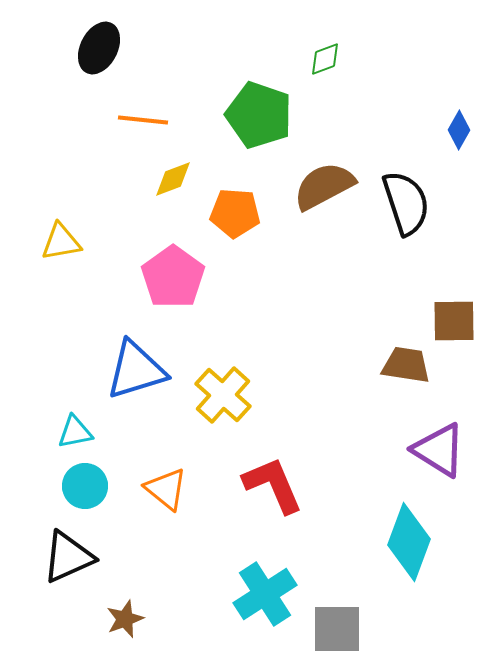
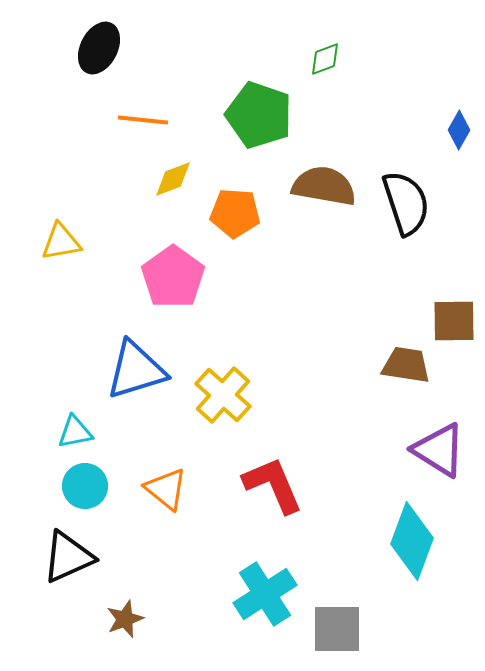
brown semicircle: rotated 38 degrees clockwise
cyan diamond: moved 3 px right, 1 px up
